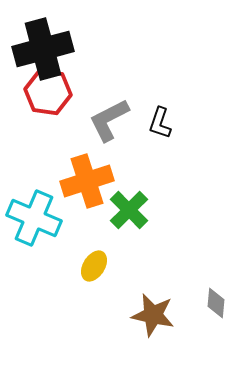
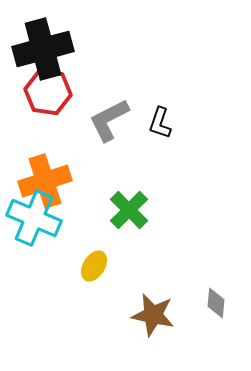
orange cross: moved 42 px left
